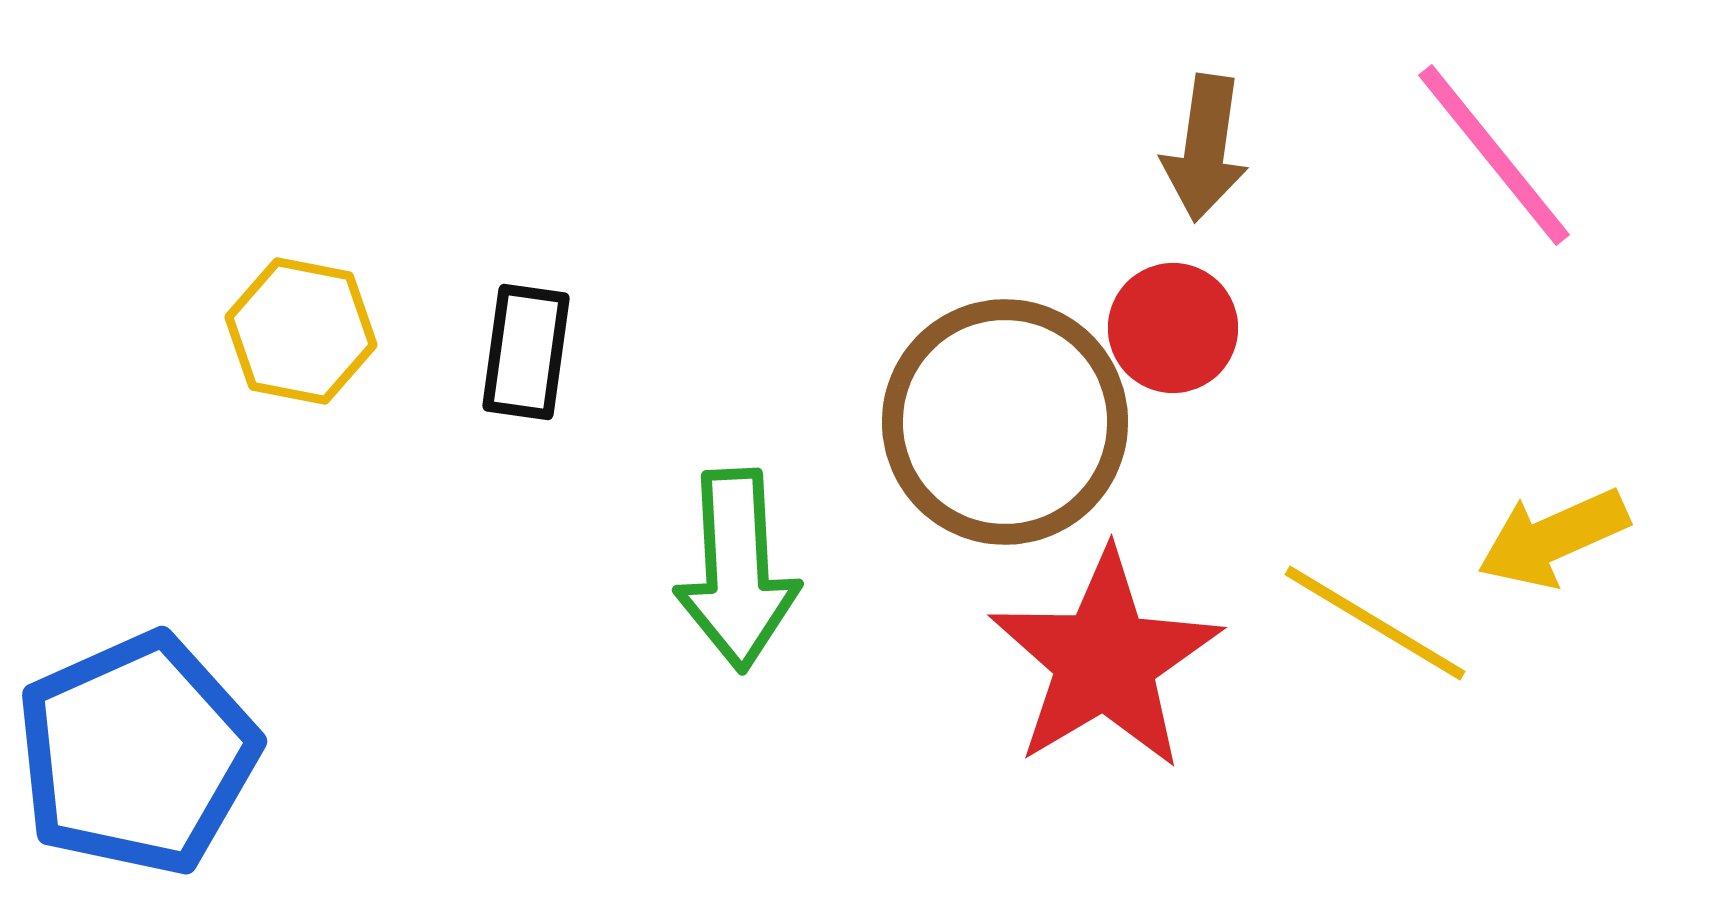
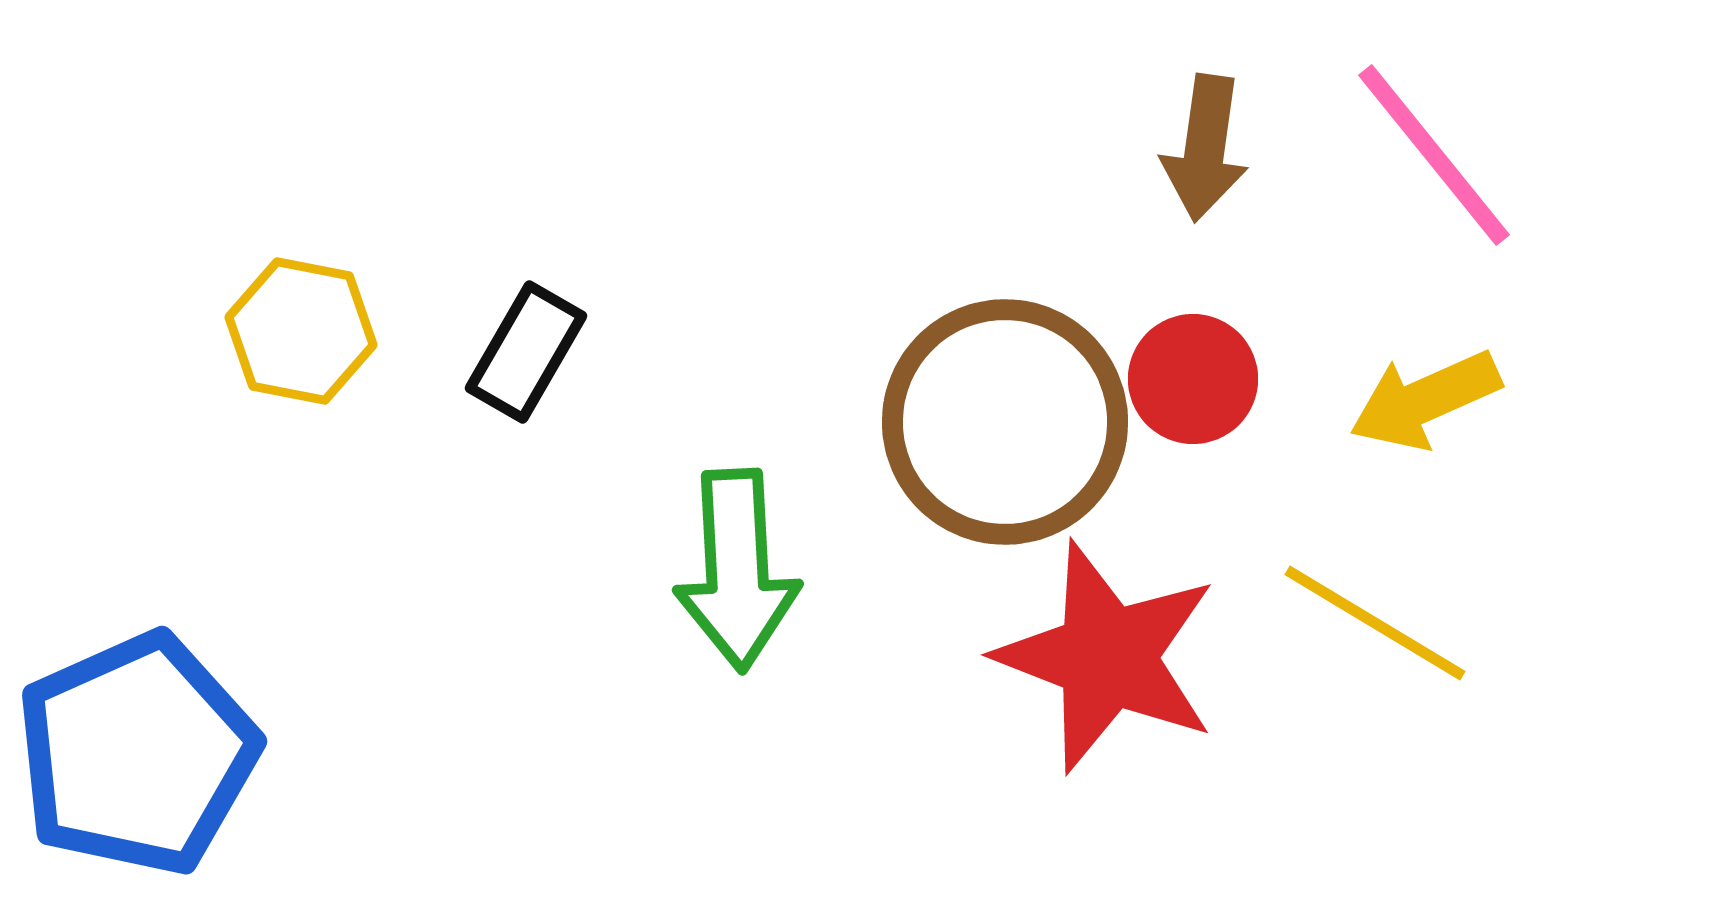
pink line: moved 60 px left
red circle: moved 20 px right, 51 px down
black rectangle: rotated 22 degrees clockwise
yellow arrow: moved 128 px left, 138 px up
red star: moved 2 px right, 3 px up; rotated 20 degrees counterclockwise
